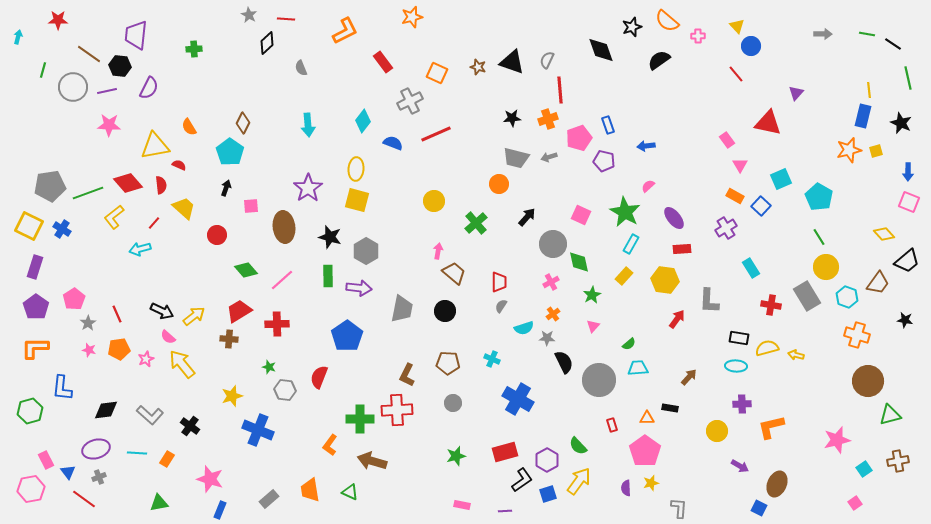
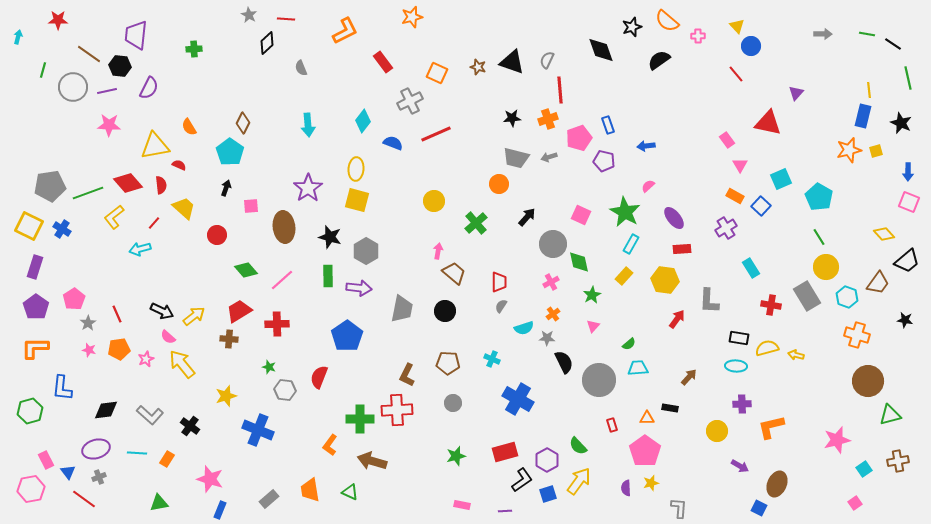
yellow star at (232, 396): moved 6 px left
